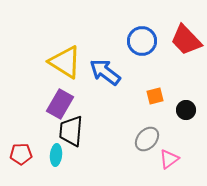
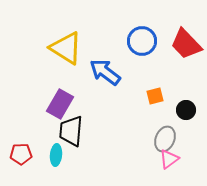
red trapezoid: moved 4 px down
yellow triangle: moved 1 px right, 14 px up
gray ellipse: moved 18 px right; rotated 20 degrees counterclockwise
